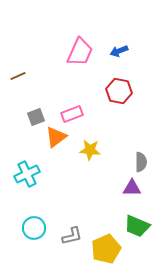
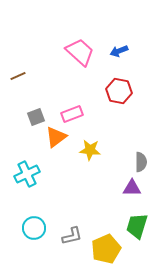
pink trapezoid: rotated 72 degrees counterclockwise
green trapezoid: rotated 84 degrees clockwise
